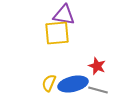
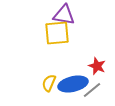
gray line: moved 6 px left; rotated 54 degrees counterclockwise
